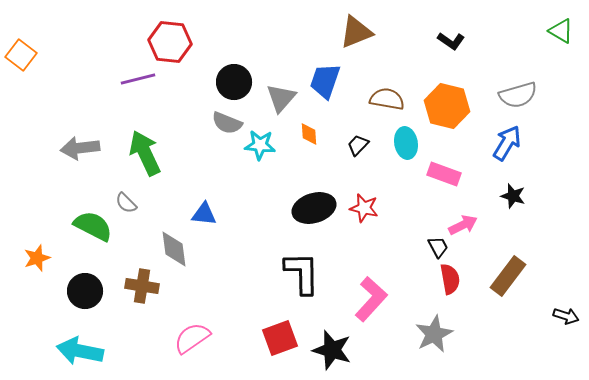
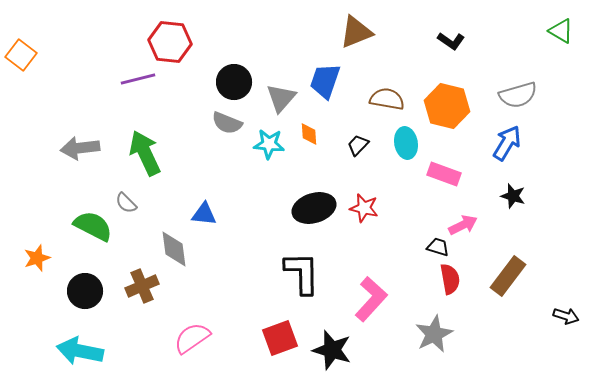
cyan star at (260, 145): moved 9 px right, 1 px up
black trapezoid at (438, 247): rotated 45 degrees counterclockwise
brown cross at (142, 286): rotated 32 degrees counterclockwise
